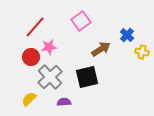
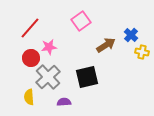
red line: moved 5 px left, 1 px down
blue cross: moved 4 px right
brown arrow: moved 5 px right, 4 px up
red circle: moved 1 px down
gray cross: moved 2 px left
yellow semicircle: moved 2 px up; rotated 49 degrees counterclockwise
